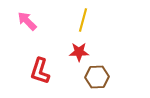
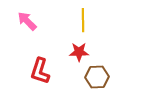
yellow line: rotated 15 degrees counterclockwise
